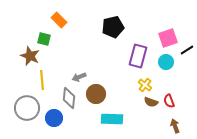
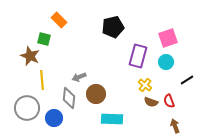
black line: moved 30 px down
